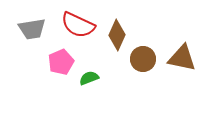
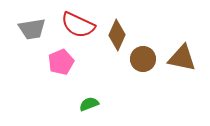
green semicircle: moved 26 px down
